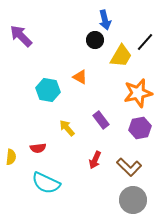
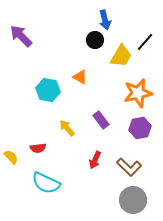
yellow semicircle: rotated 49 degrees counterclockwise
